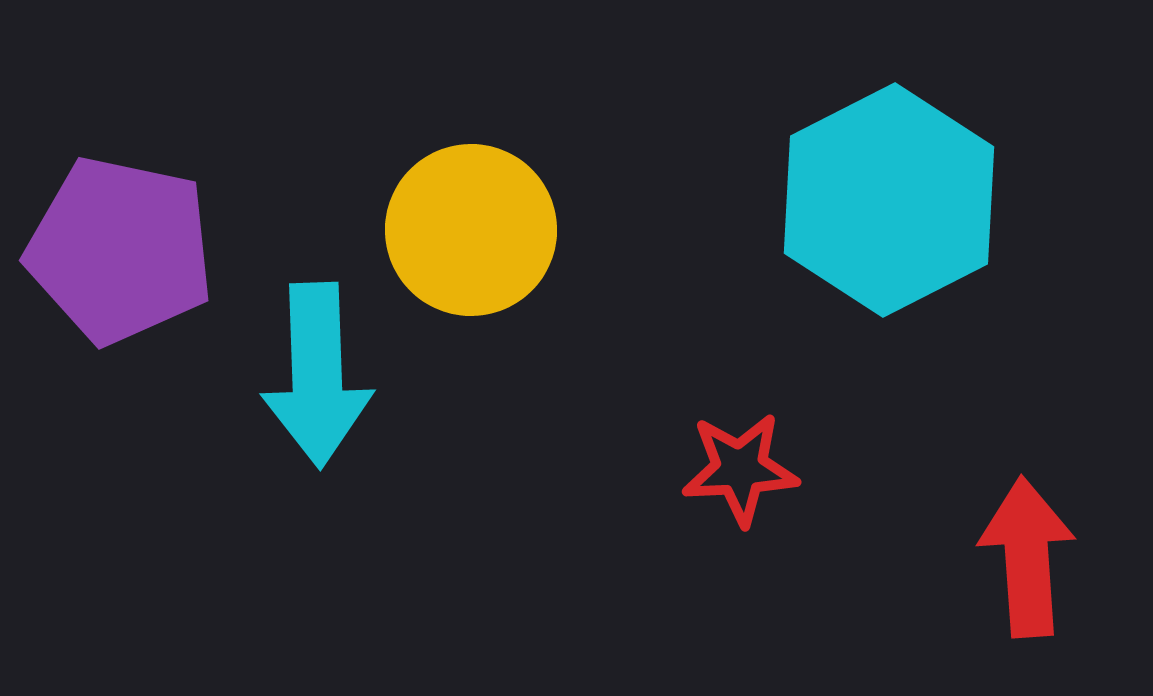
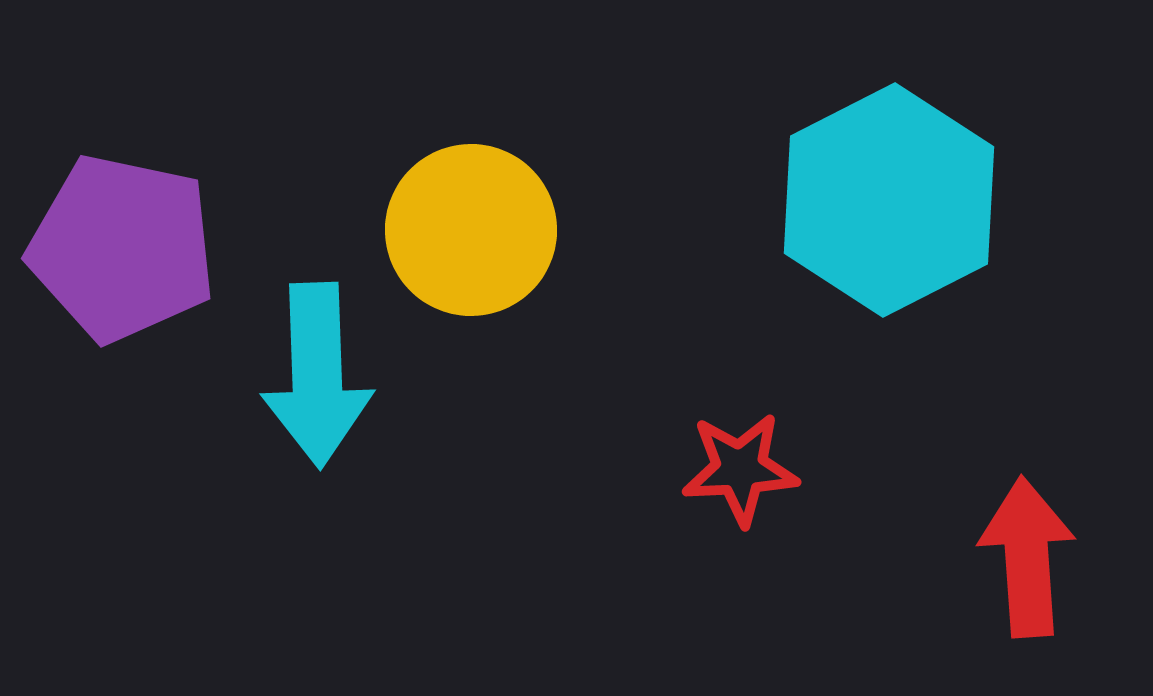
purple pentagon: moved 2 px right, 2 px up
